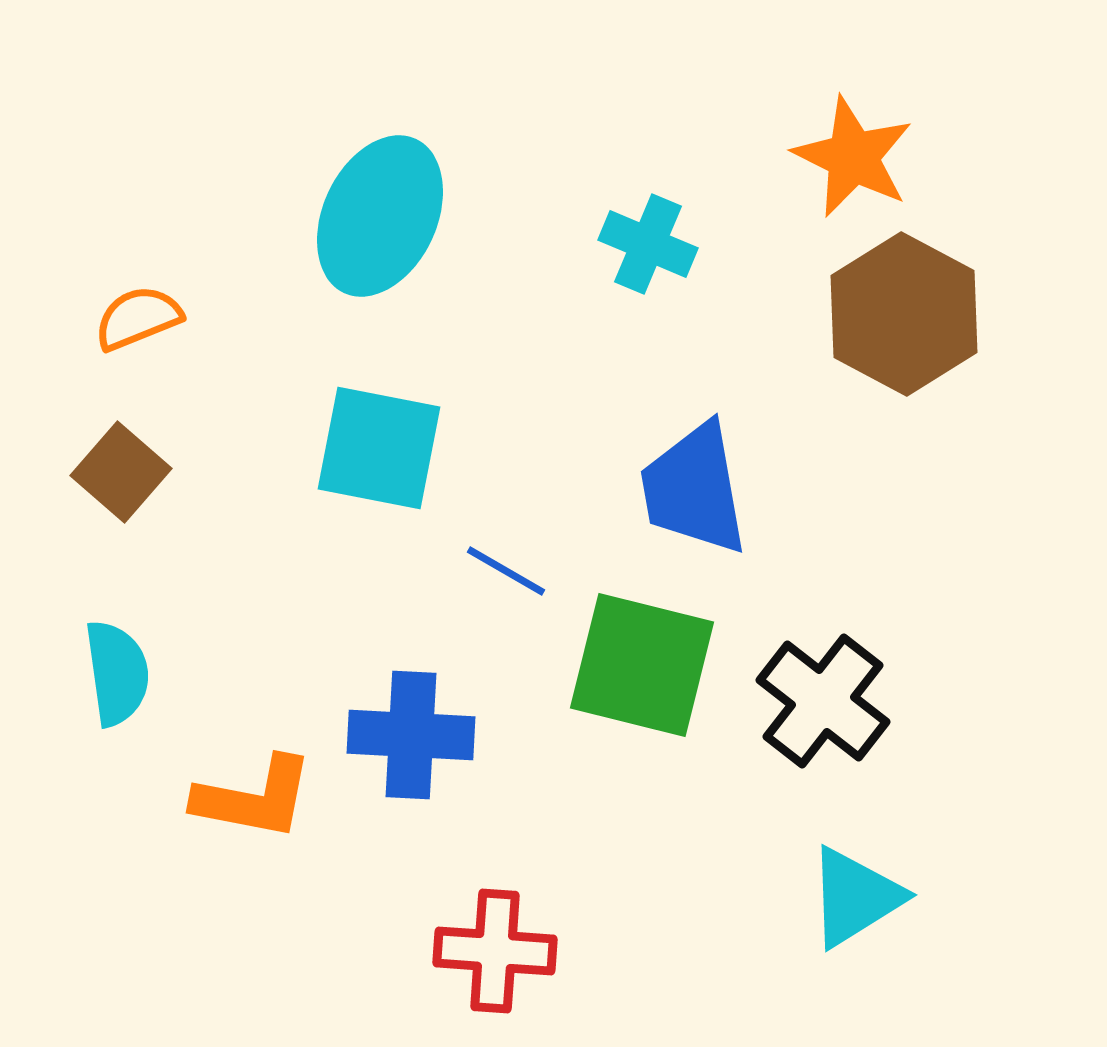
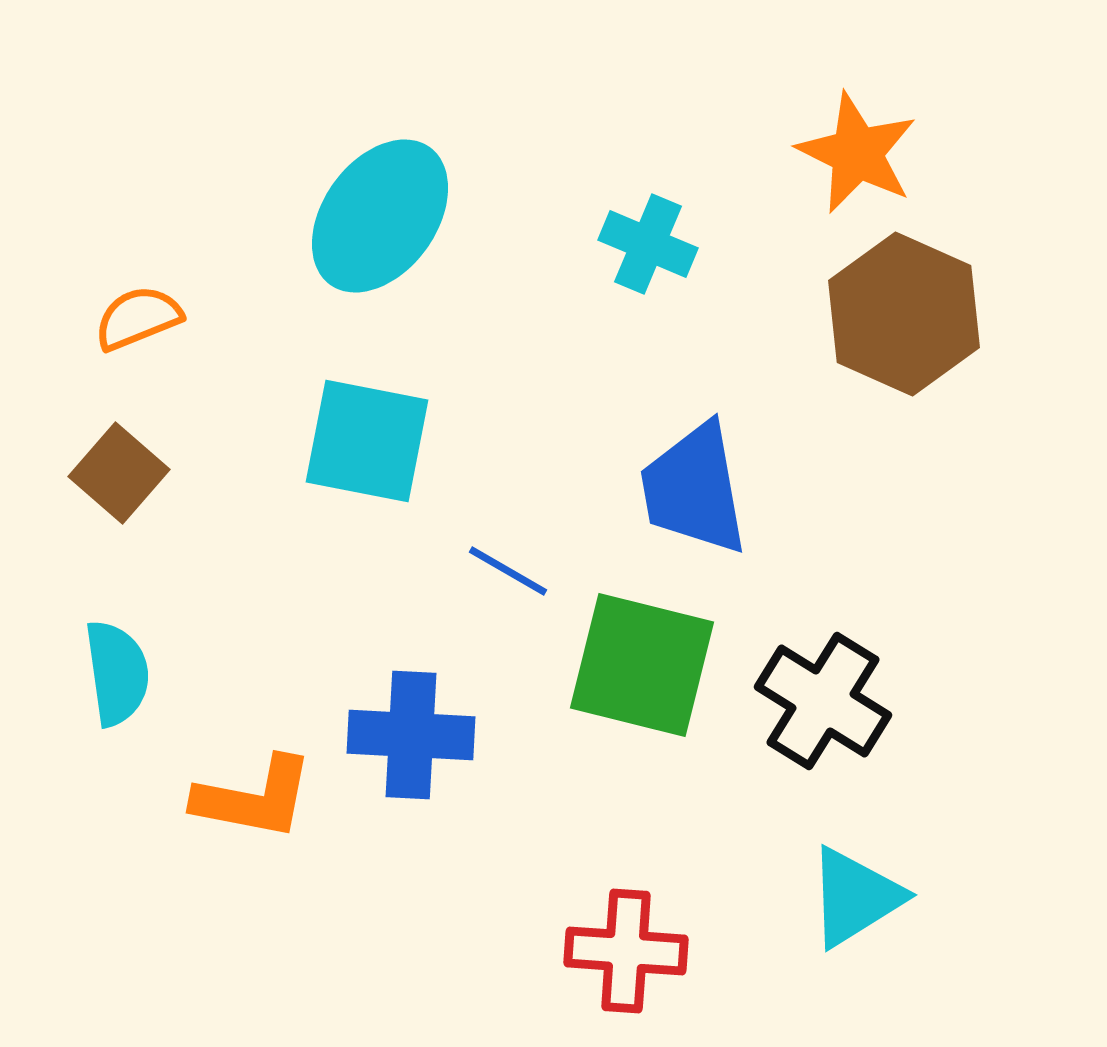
orange star: moved 4 px right, 4 px up
cyan ellipse: rotated 11 degrees clockwise
brown hexagon: rotated 4 degrees counterclockwise
cyan square: moved 12 px left, 7 px up
brown square: moved 2 px left, 1 px down
blue line: moved 2 px right
black cross: rotated 6 degrees counterclockwise
red cross: moved 131 px right
